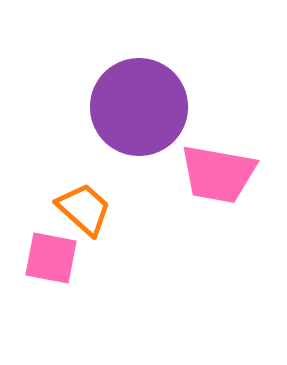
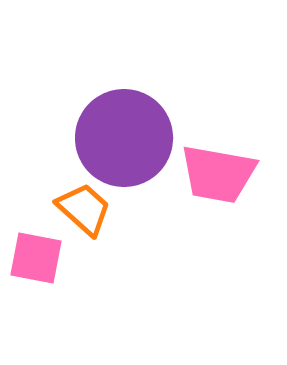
purple circle: moved 15 px left, 31 px down
pink square: moved 15 px left
